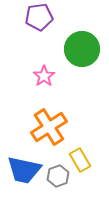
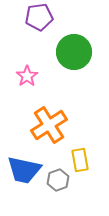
green circle: moved 8 px left, 3 px down
pink star: moved 17 px left
orange cross: moved 2 px up
yellow rectangle: rotated 20 degrees clockwise
gray hexagon: moved 4 px down
